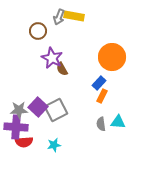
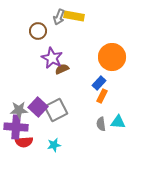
brown semicircle: rotated 96 degrees clockwise
